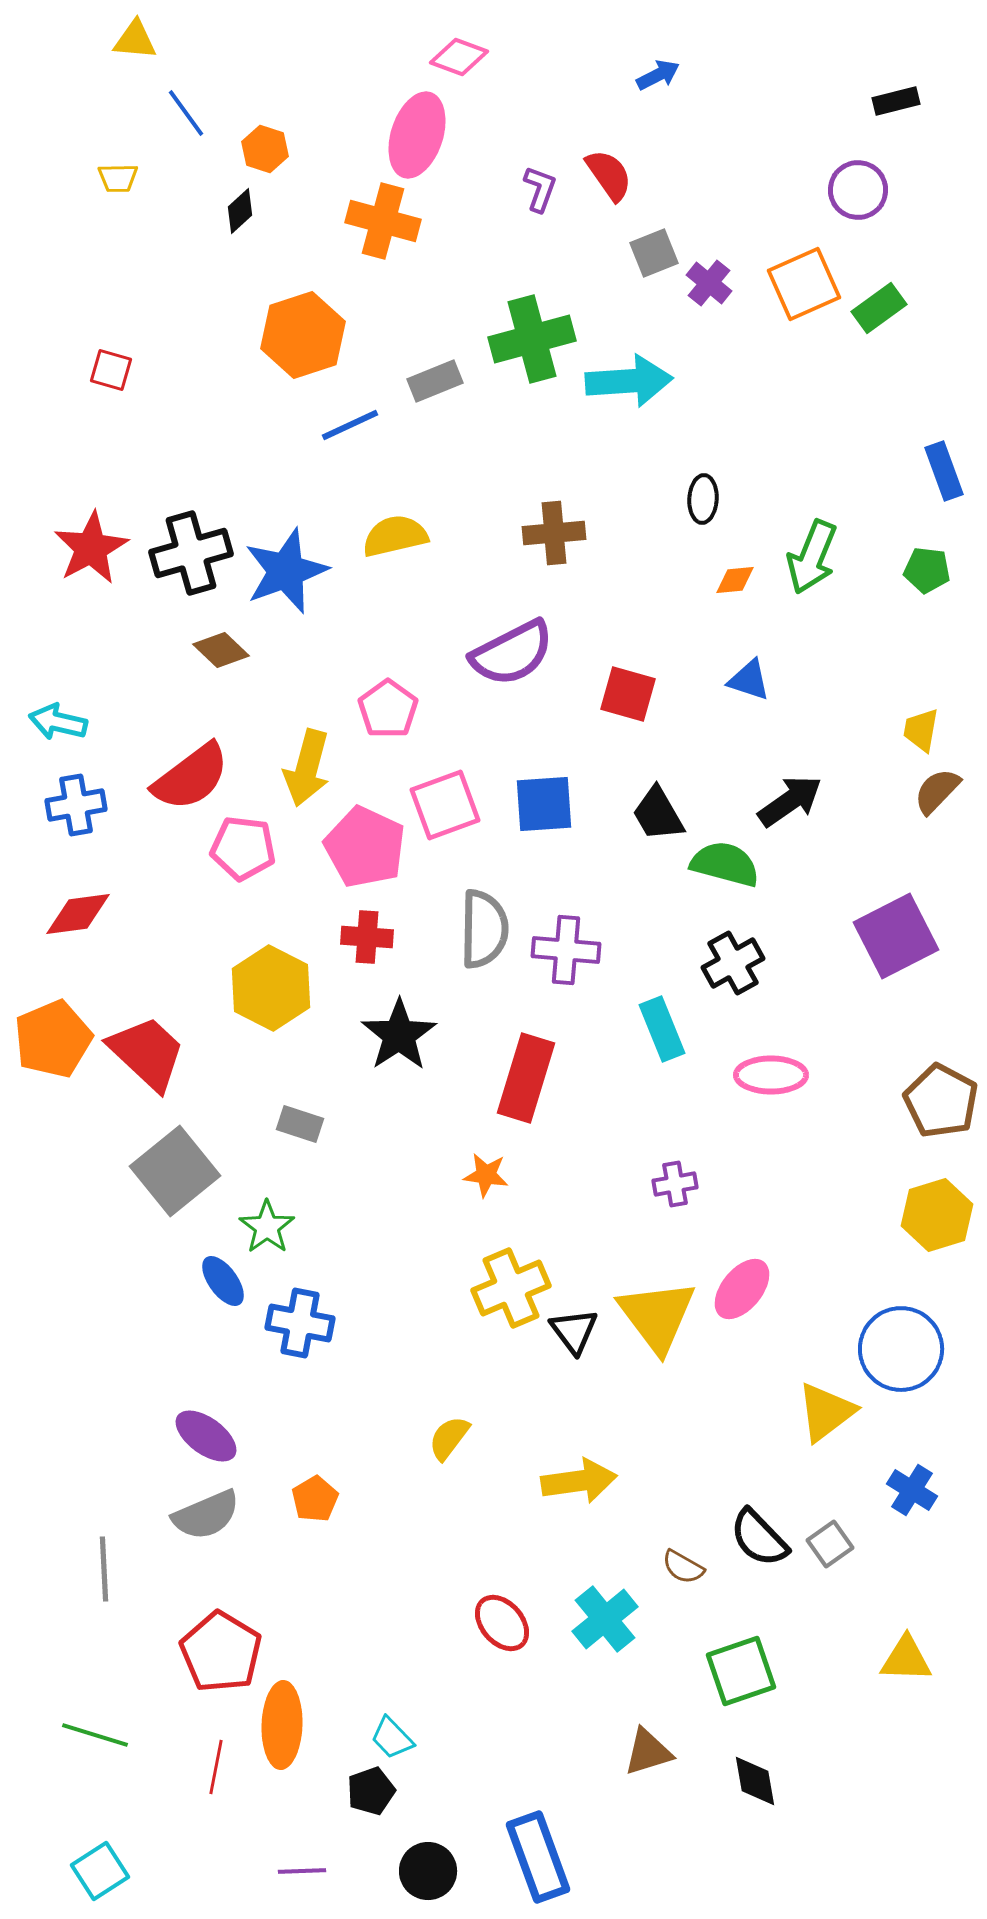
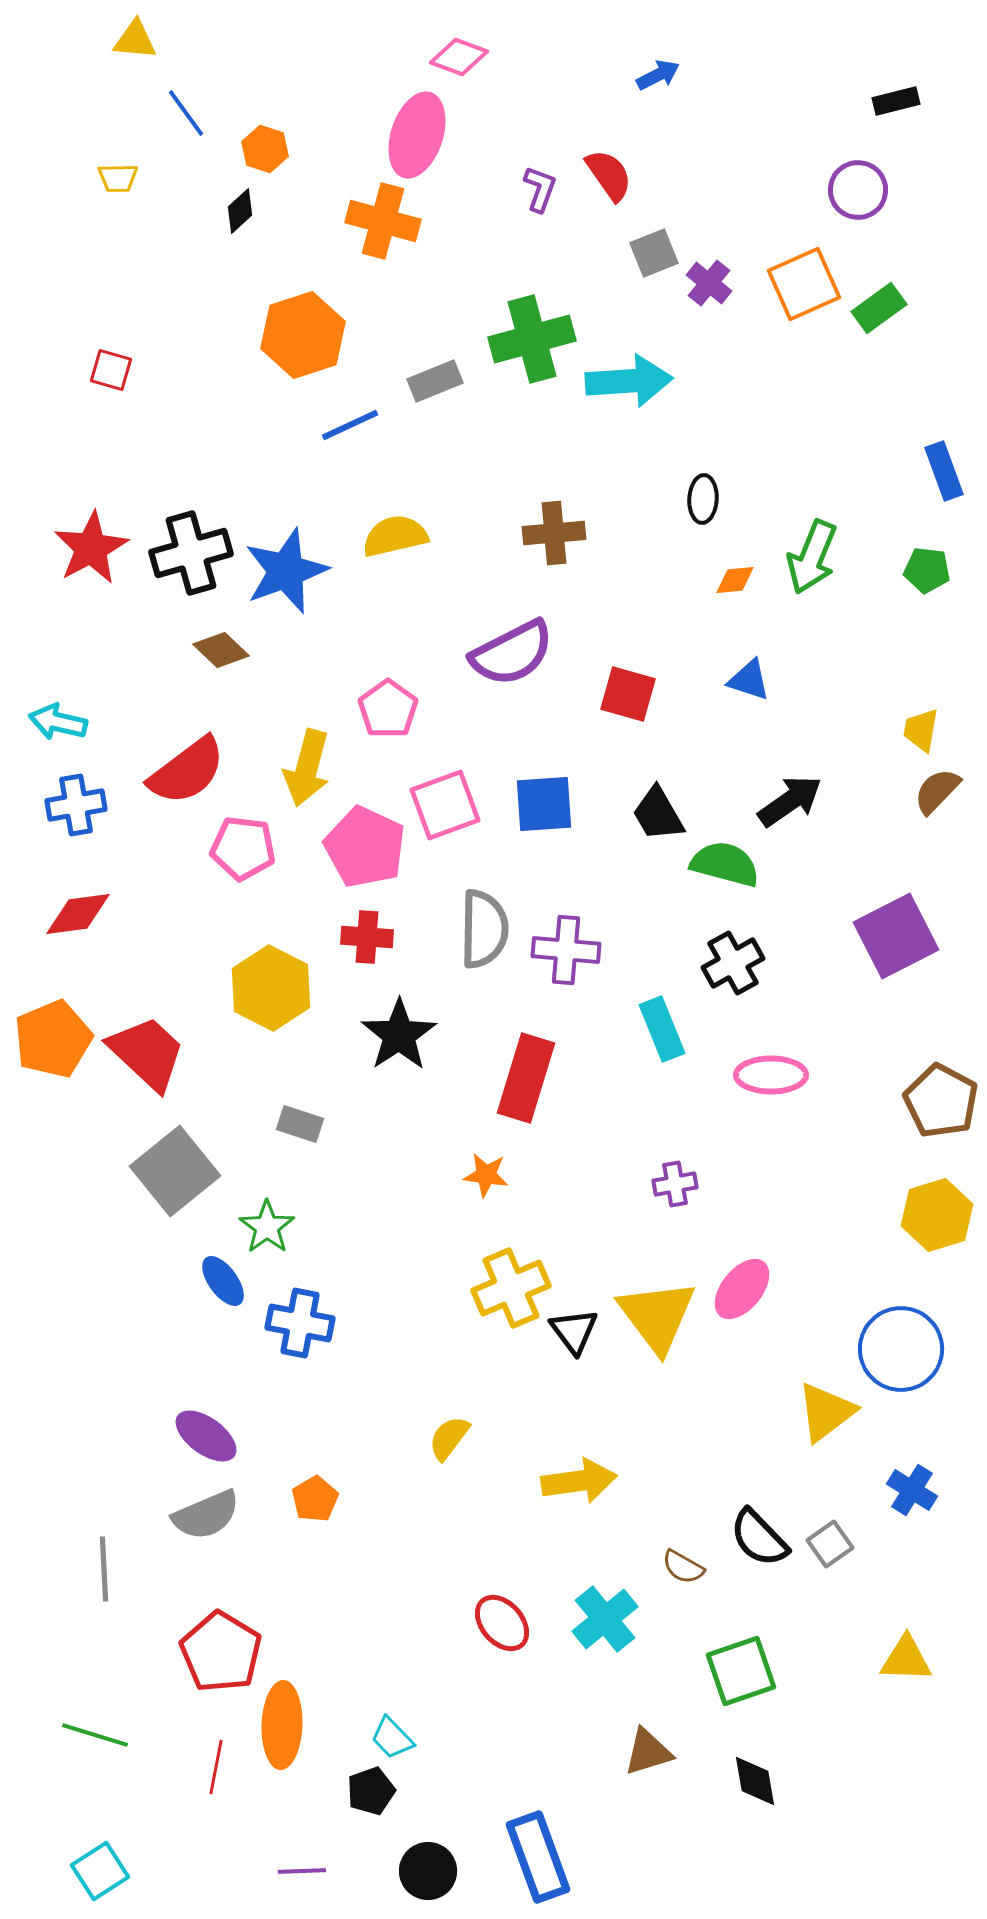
red semicircle at (191, 777): moved 4 px left, 6 px up
